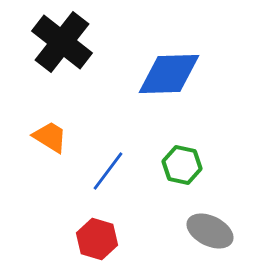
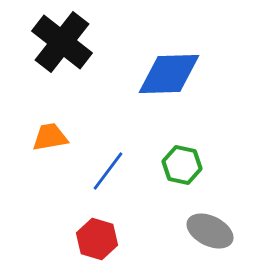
orange trapezoid: rotated 42 degrees counterclockwise
